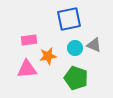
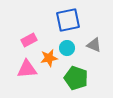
blue square: moved 1 px left, 1 px down
pink rectangle: rotated 21 degrees counterclockwise
cyan circle: moved 8 px left
orange star: moved 1 px right, 2 px down
